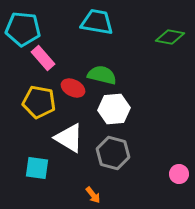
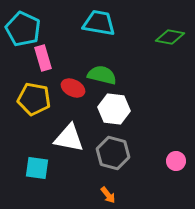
cyan trapezoid: moved 2 px right, 1 px down
cyan pentagon: rotated 20 degrees clockwise
pink rectangle: rotated 25 degrees clockwise
yellow pentagon: moved 5 px left, 3 px up
white hexagon: rotated 12 degrees clockwise
white triangle: rotated 20 degrees counterclockwise
pink circle: moved 3 px left, 13 px up
orange arrow: moved 15 px right
